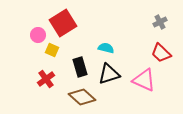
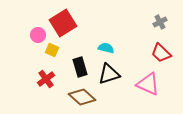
pink triangle: moved 4 px right, 4 px down
